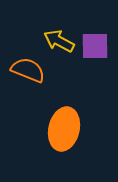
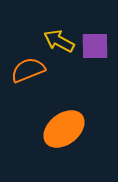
orange semicircle: rotated 44 degrees counterclockwise
orange ellipse: rotated 39 degrees clockwise
